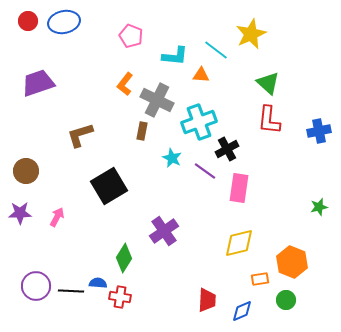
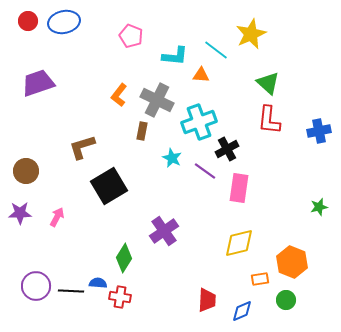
orange L-shape: moved 6 px left, 11 px down
brown L-shape: moved 2 px right, 12 px down
